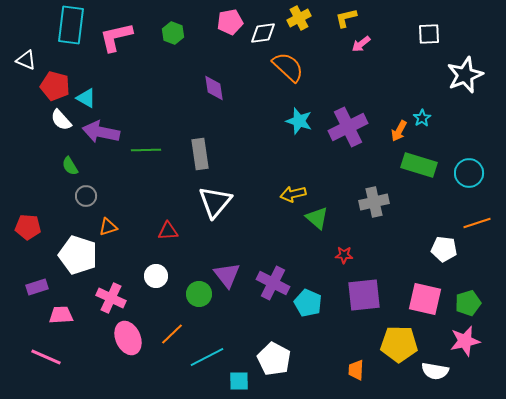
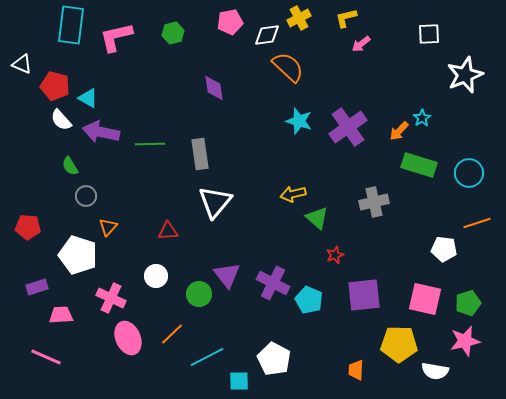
green hexagon at (173, 33): rotated 25 degrees clockwise
white diamond at (263, 33): moved 4 px right, 2 px down
white triangle at (26, 60): moved 4 px left, 4 px down
cyan triangle at (86, 98): moved 2 px right
purple cross at (348, 127): rotated 9 degrees counterclockwise
orange arrow at (399, 131): rotated 15 degrees clockwise
green line at (146, 150): moved 4 px right, 6 px up
orange triangle at (108, 227): rotated 30 degrees counterclockwise
red star at (344, 255): moved 9 px left; rotated 24 degrees counterclockwise
cyan pentagon at (308, 303): moved 1 px right, 3 px up
